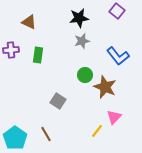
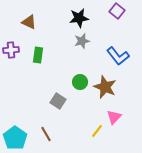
green circle: moved 5 px left, 7 px down
